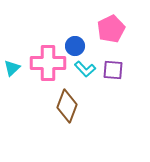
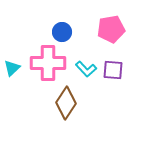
pink pentagon: rotated 16 degrees clockwise
blue circle: moved 13 px left, 14 px up
cyan L-shape: moved 1 px right
brown diamond: moved 1 px left, 3 px up; rotated 12 degrees clockwise
